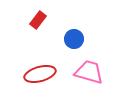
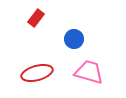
red rectangle: moved 2 px left, 2 px up
red ellipse: moved 3 px left, 1 px up
